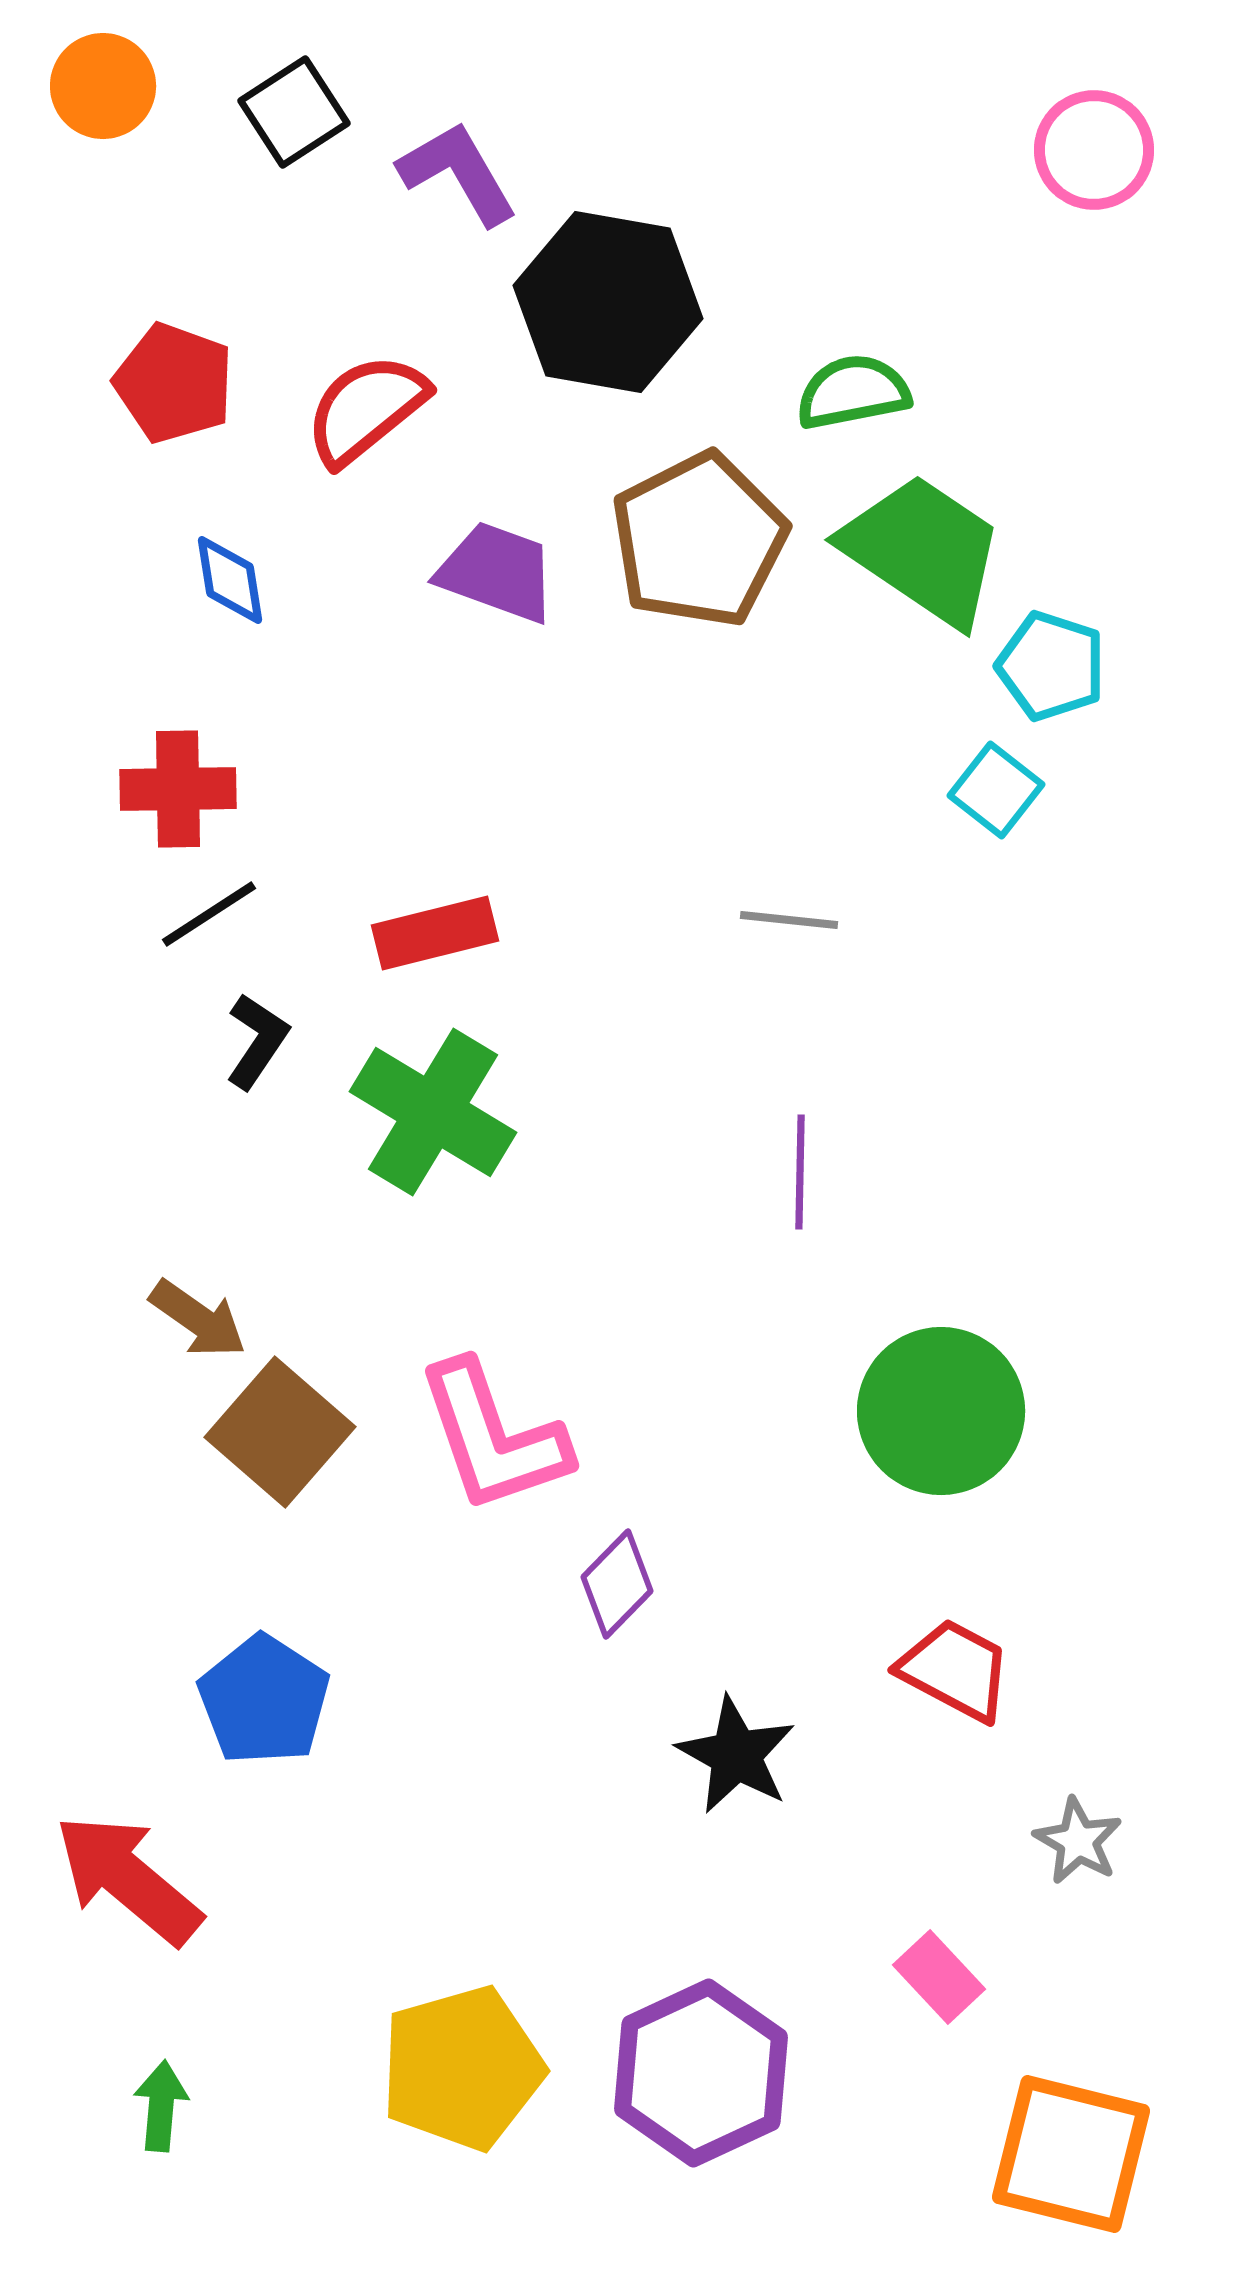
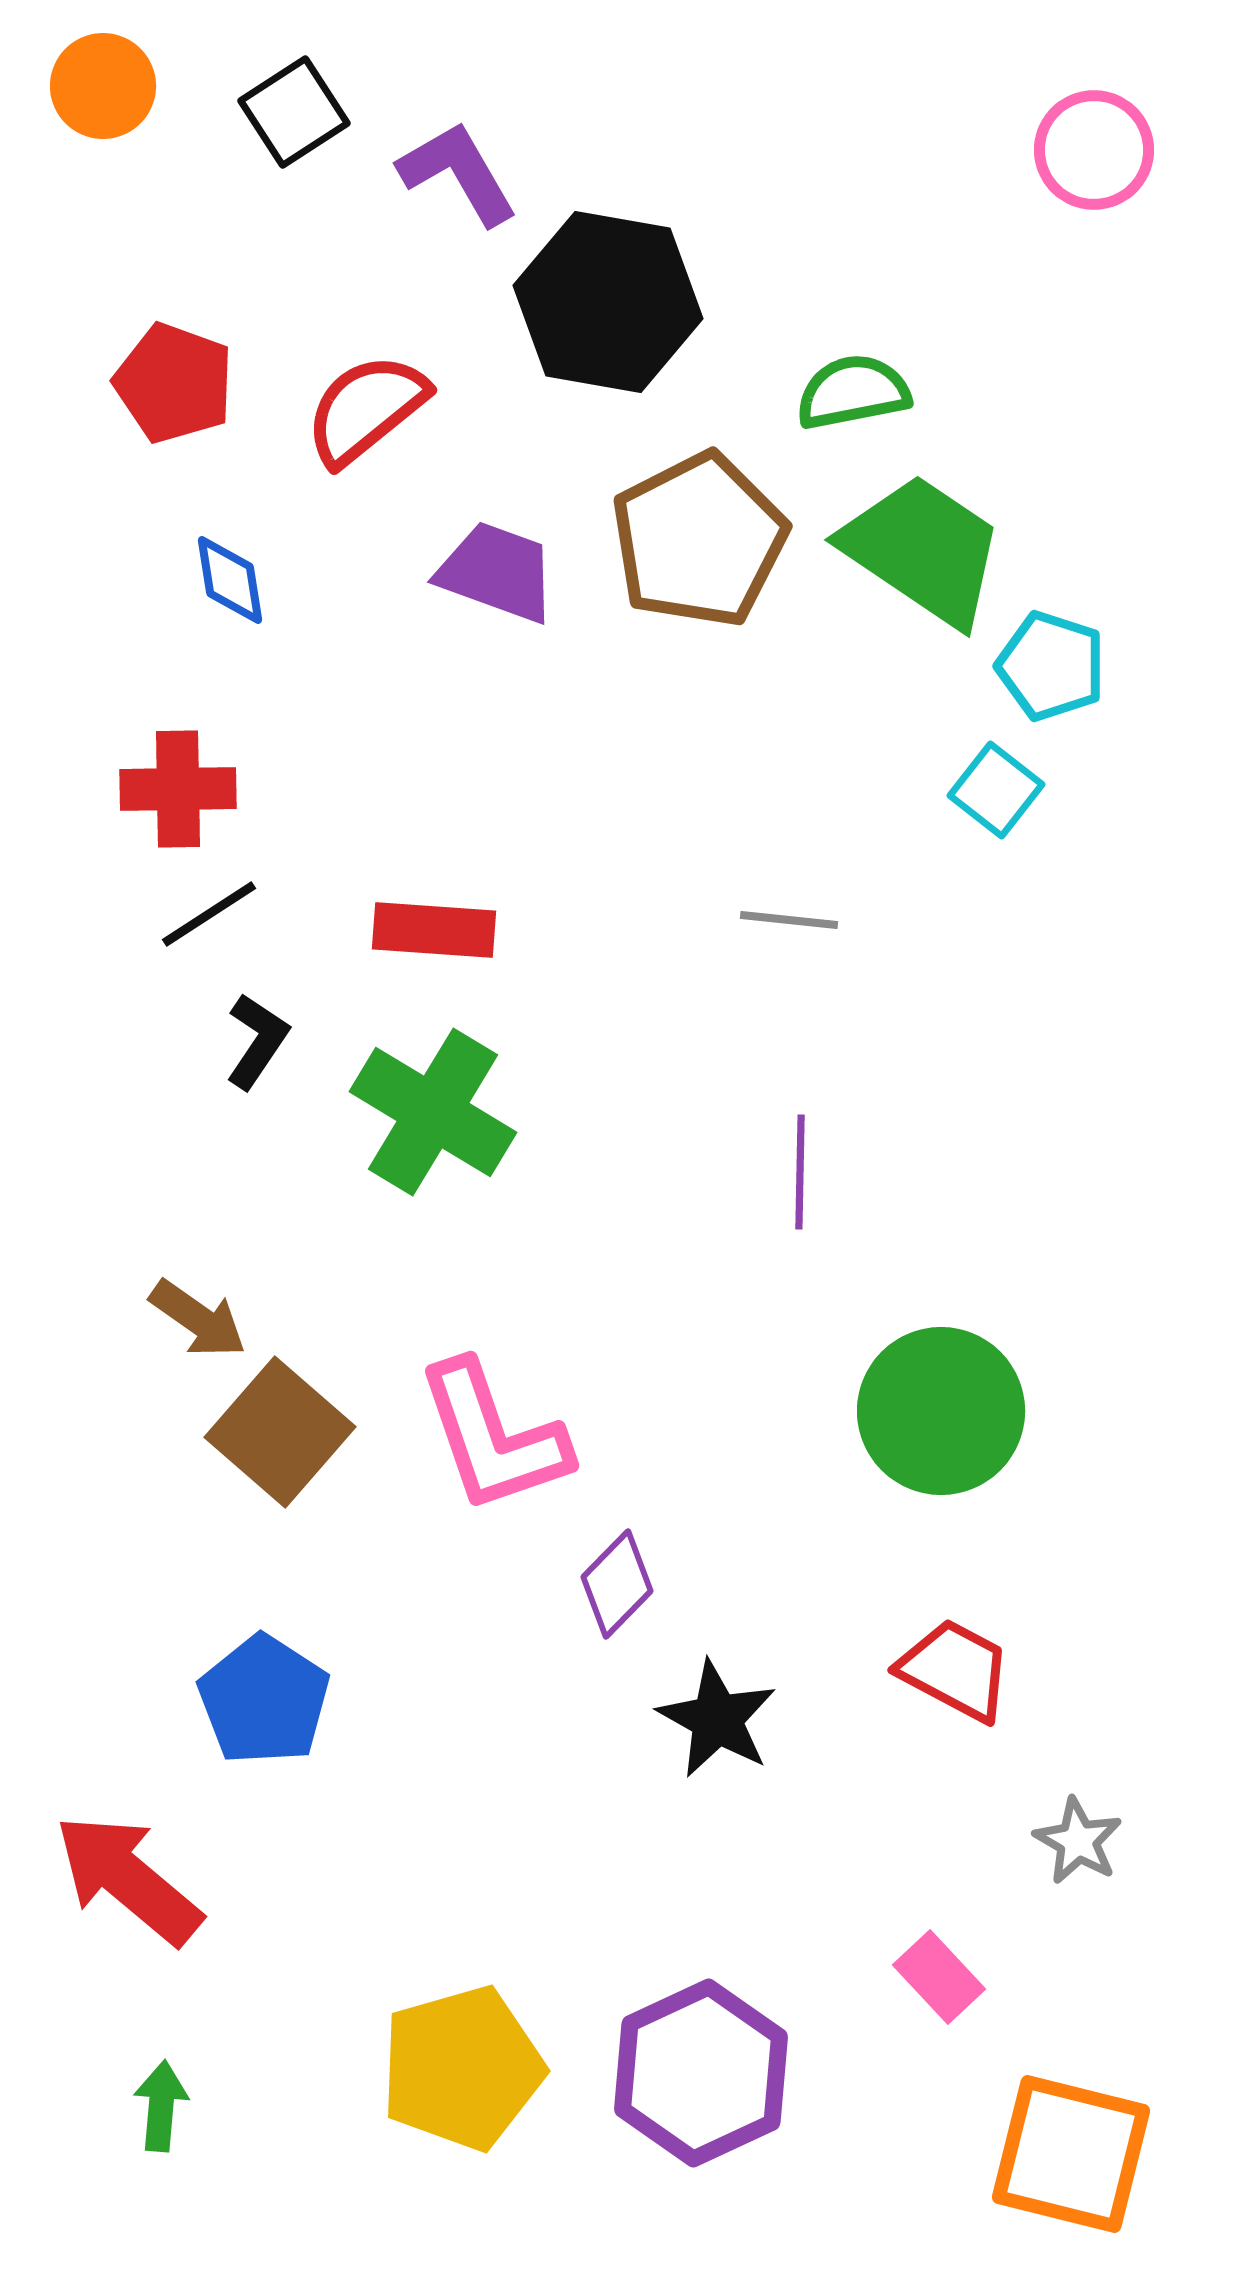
red rectangle: moved 1 px left, 3 px up; rotated 18 degrees clockwise
black star: moved 19 px left, 36 px up
